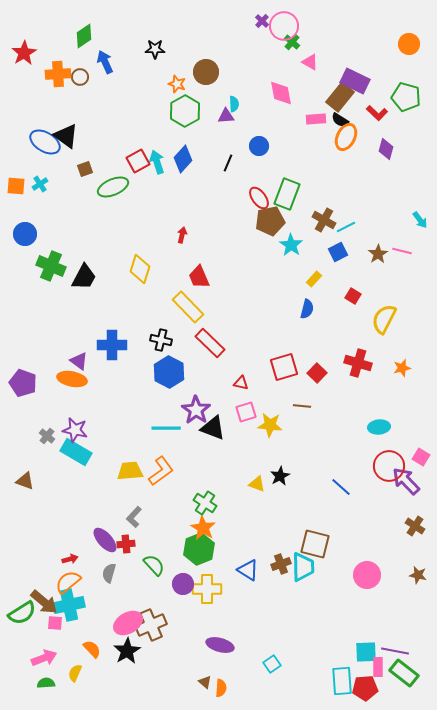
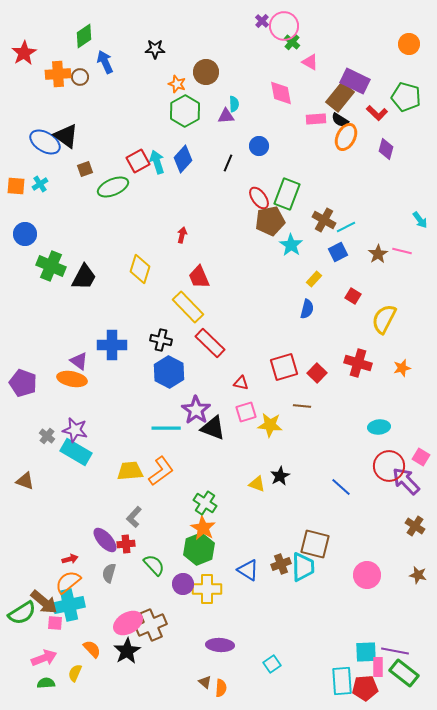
purple ellipse at (220, 645): rotated 12 degrees counterclockwise
